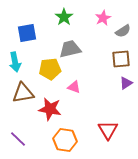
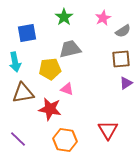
pink triangle: moved 7 px left, 2 px down
